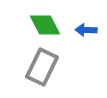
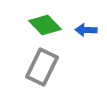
green diamond: rotated 16 degrees counterclockwise
